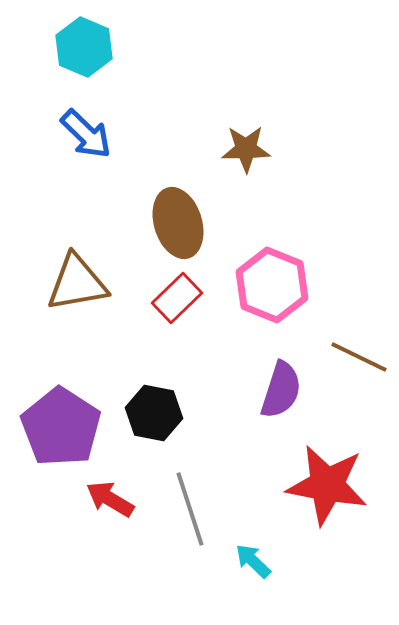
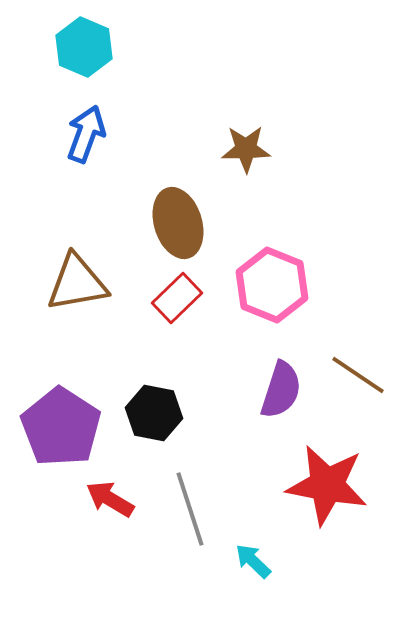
blue arrow: rotated 114 degrees counterclockwise
brown line: moved 1 px left, 18 px down; rotated 8 degrees clockwise
